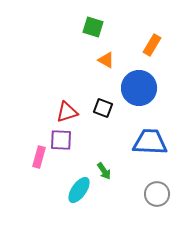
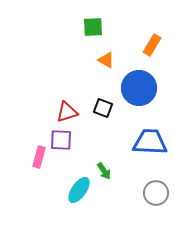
green square: rotated 20 degrees counterclockwise
gray circle: moved 1 px left, 1 px up
